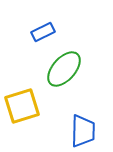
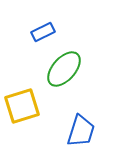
blue trapezoid: moved 2 px left; rotated 16 degrees clockwise
